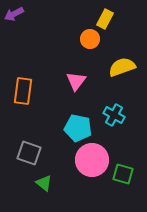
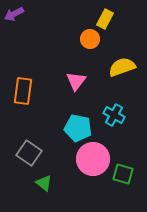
gray square: rotated 15 degrees clockwise
pink circle: moved 1 px right, 1 px up
